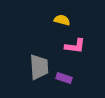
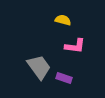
yellow semicircle: moved 1 px right
gray trapezoid: rotated 32 degrees counterclockwise
